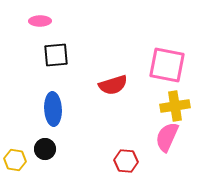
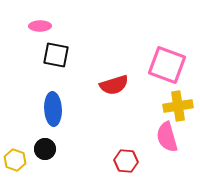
pink ellipse: moved 5 px down
black square: rotated 16 degrees clockwise
pink square: rotated 9 degrees clockwise
red semicircle: moved 1 px right
yellow cross: moved 3 px right
pink semicircle: rotated 40 degrees counterclockwise
yellow hexagon: rotated 10 degrees clockwise
